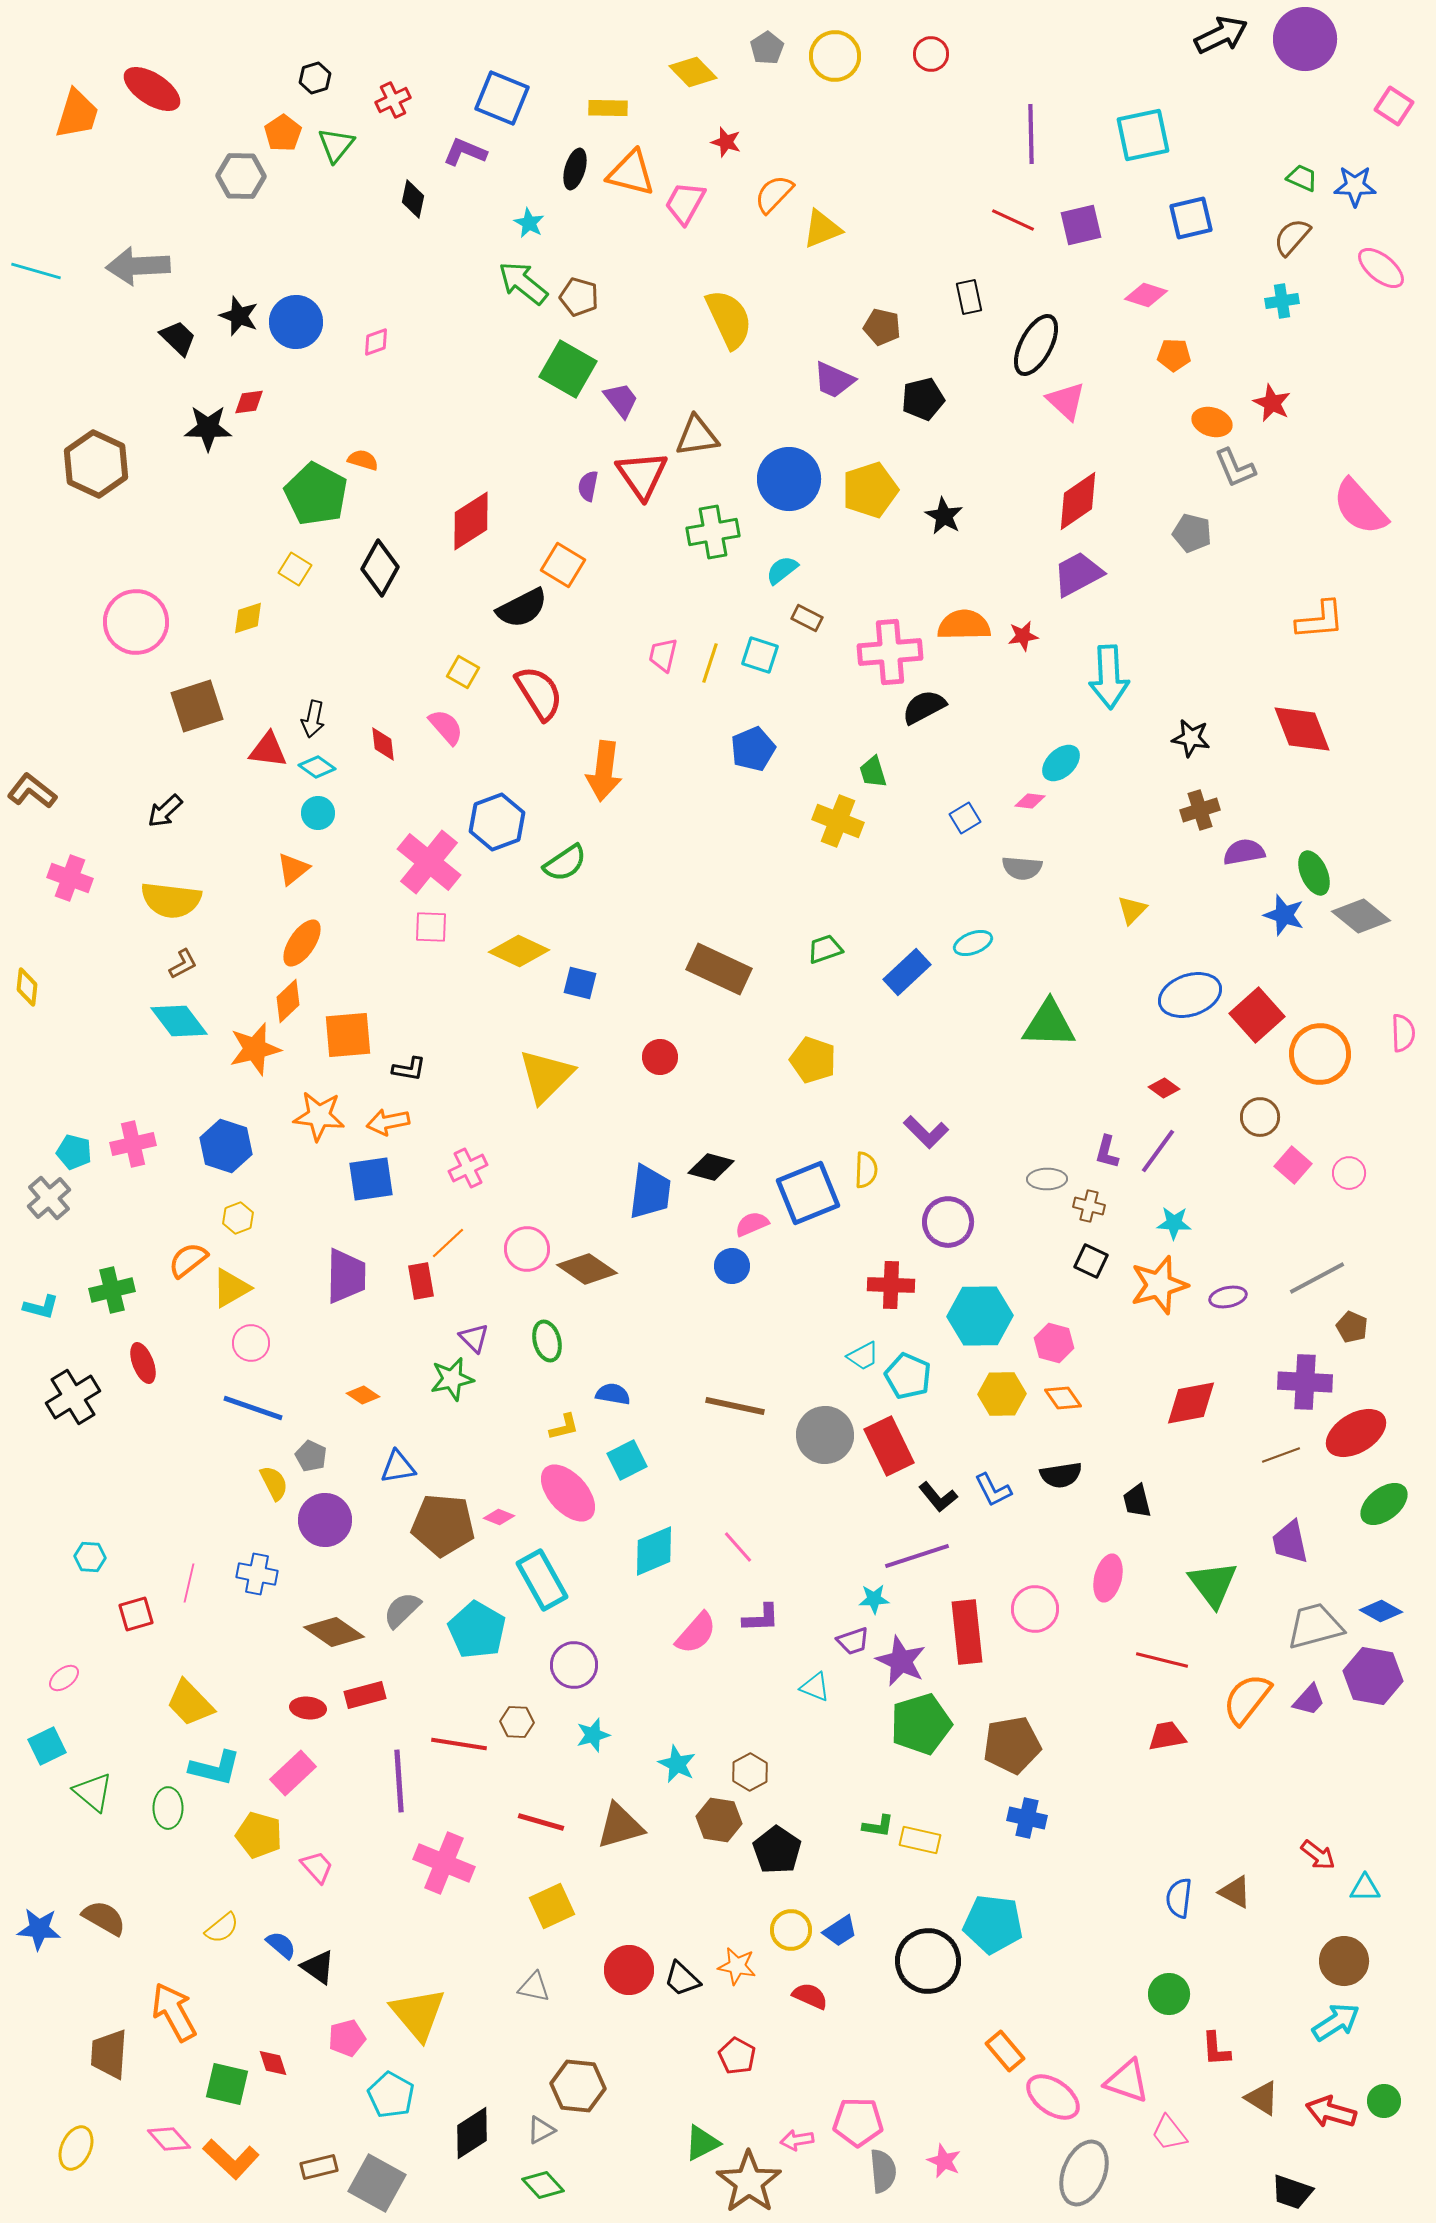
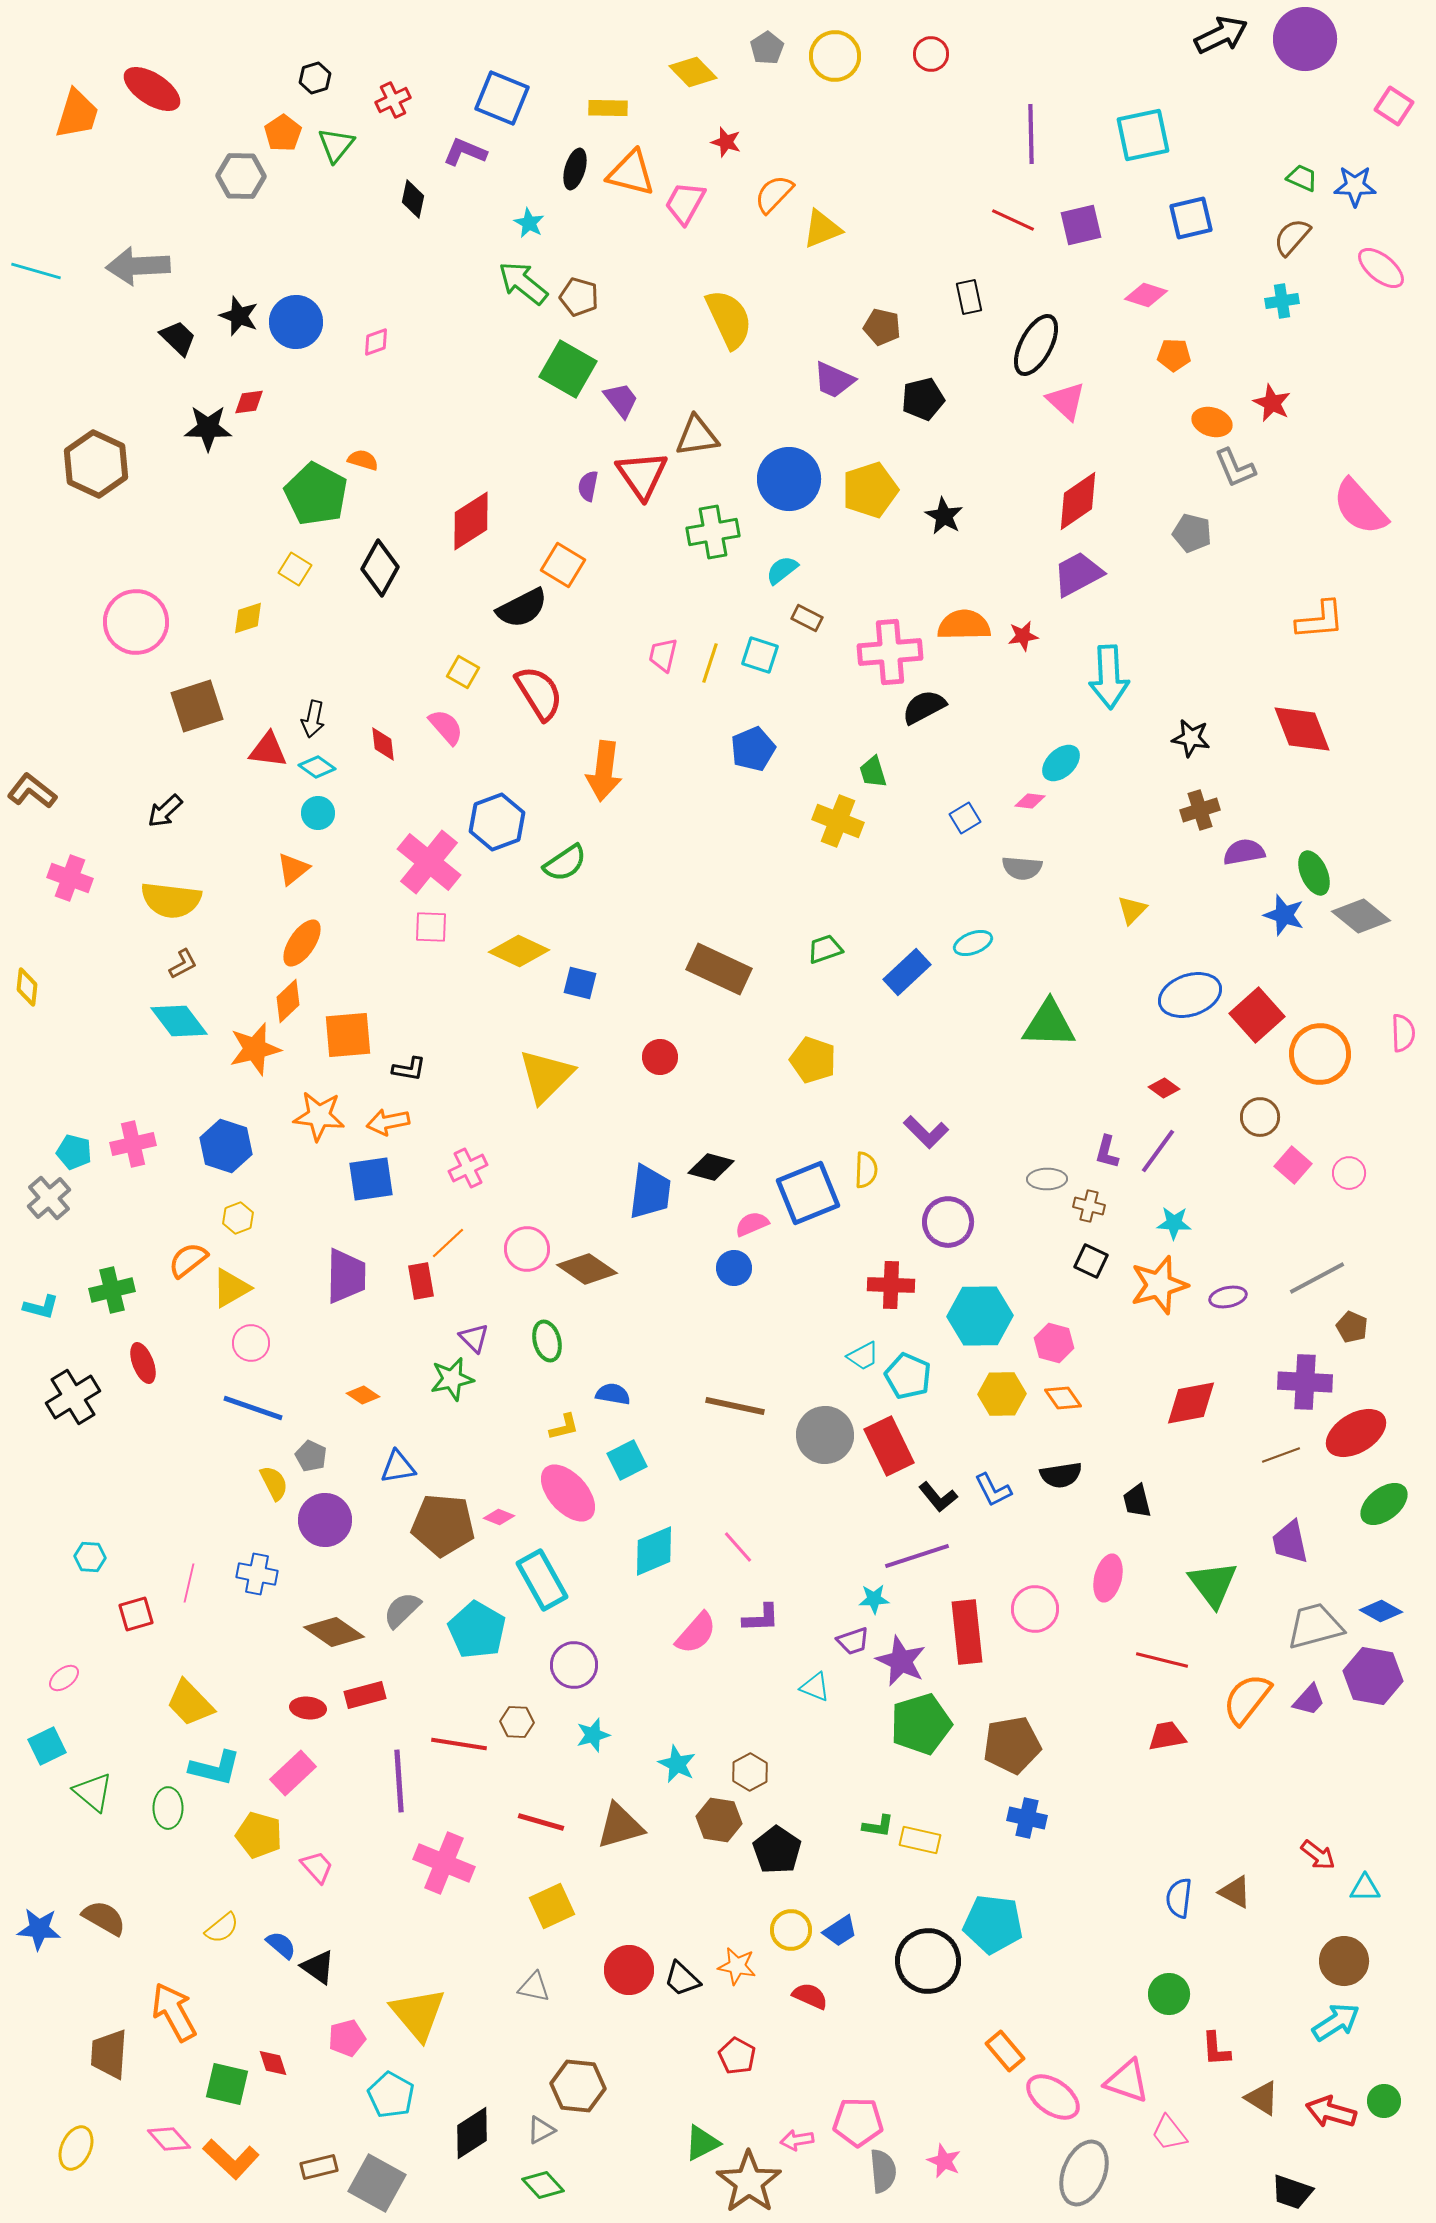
blue circle at (732, 1266): moved 2 px right, 2 px down
